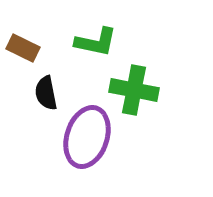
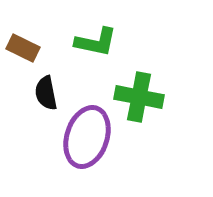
green cross: moved 5 px right, 7 px down
